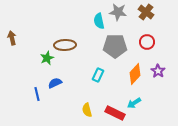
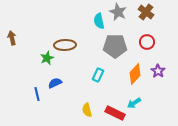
gray star: rotated 18 degrees clockwise
